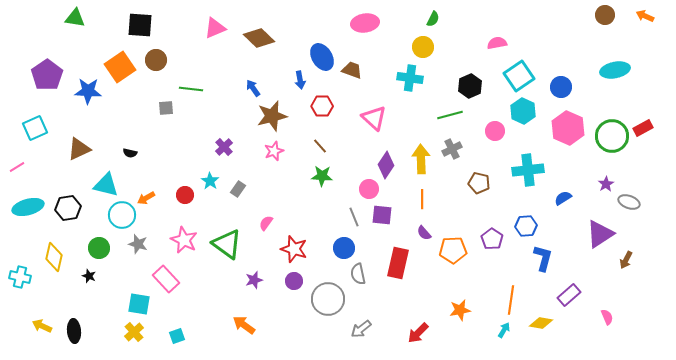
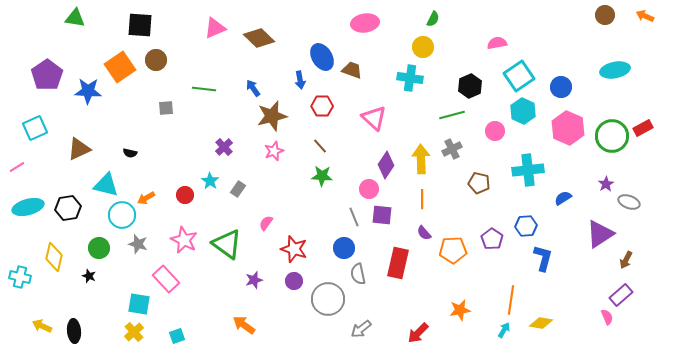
green line at (191, 89): moved 13 px right
green line at (450, 115): moved 2 px right
purple rectangle at (569, 295): moved 52 px right
